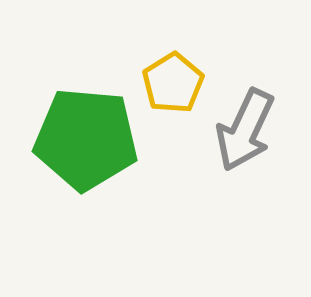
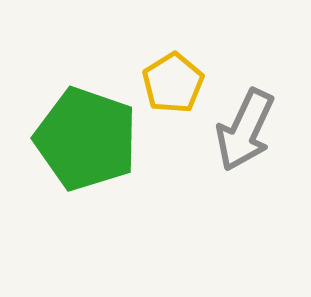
green pentagon: rotated 14 degrees clockwise
